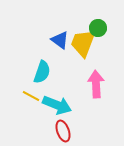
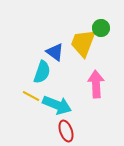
green circle: moved 3 px right
blue triangle: moved 5 px left, 12 px down
red ellipse: moved 3 px right
